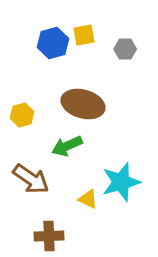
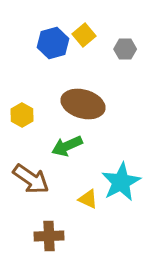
yellow square: rotated 30 degrees counterclockwise
yellow hexagon: rotated 15 degrees counterclockwise
cyan star: rotated 12 degrees counterclockwise
